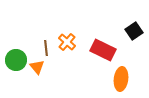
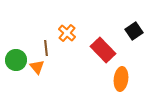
orange cross: moved 9 px up
red rectangle: rotated 20 degrees clockwise
